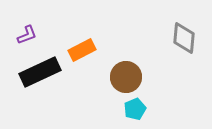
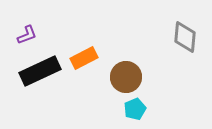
gray diamond: moved 1 px right, 1 px up
orange rectangle: moved 2 px right, 8 px down
black rectangle: moved 1 px up
